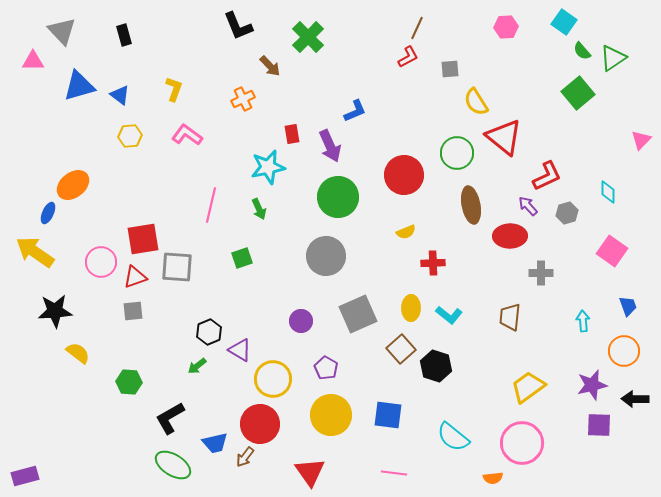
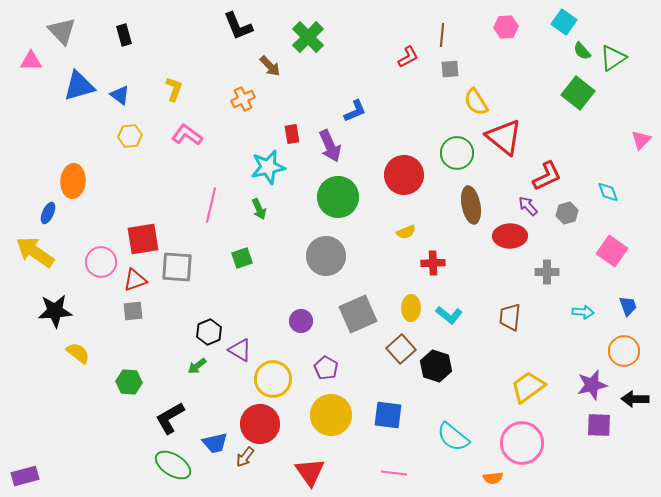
brown line at (417, 28): moved 25 px right, 7 px down; rotated 20 degrees counterclockwise
pink triangle at (33, 61): moved 2 px left
green square at (578, 93): rotated 12 degrees counterclockwise
orange ellipse at (73, 185): moved 4 px up; rotated 48 degrees counterclockwise
cyan diamond at (608, 192): rotated 20 degrees counterclockwise
gray cross at (541, 273): moved 6 px right, 1 px up
red triangle at (135, 277): moved 3 px down
cyan arrow at (583, 321): moved 9 px up; rotated 100 degrees clockwise
